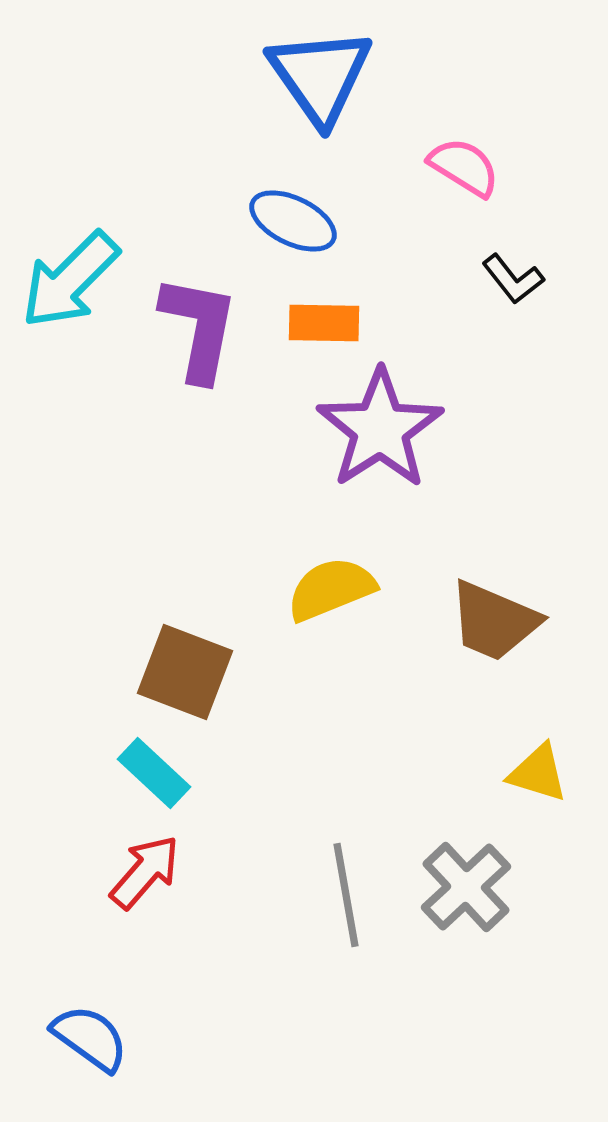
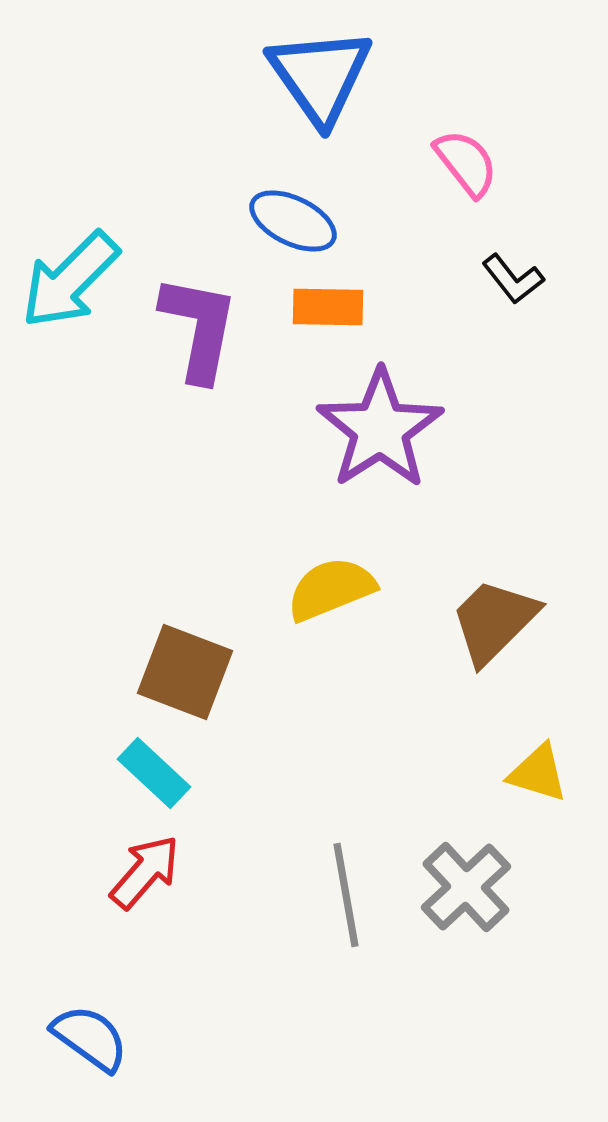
pink semicircle: moved 2 px right, 4 px up; rotated 20 degrees clockwise
orange rectangle: moved 4 px right, 16 px up
brown trapezoid: rotated 112 degrees clockwise
